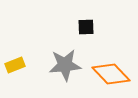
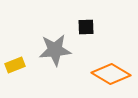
gray star: moved 10 px left, 15 px up
orange diamond: rotated 15 degrees counterclockwise
